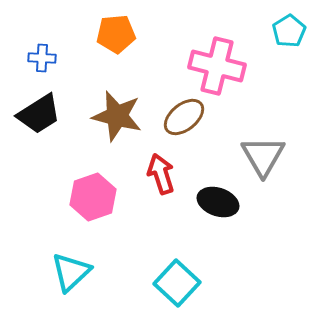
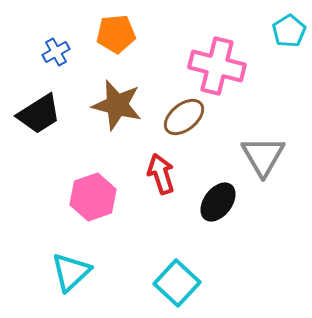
blue cross: moved 14 px right, 6 px up; rotated 32 degrees counterclockwise
brown star: moved 11 px up
black ellipse: rotated 72 degrees counterclockwise
